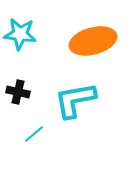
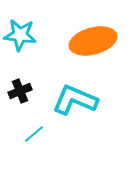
cyan star: moved 1 px down
black cross: moved 2 px right, 1 px up; rotated 35 degrees counterclockwise
cyan L-shape: rotated 33 degrees clockwise
